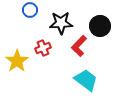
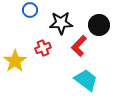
black circle: moved 1 px left, 1 px up
yellow star: moved 2 px left
